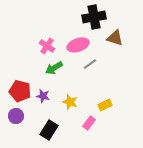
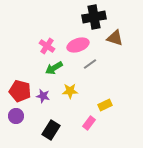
yellow star: moved 11 px up; rotated 21 degrees counterclockwise
black rectangle: moved 2 px right
